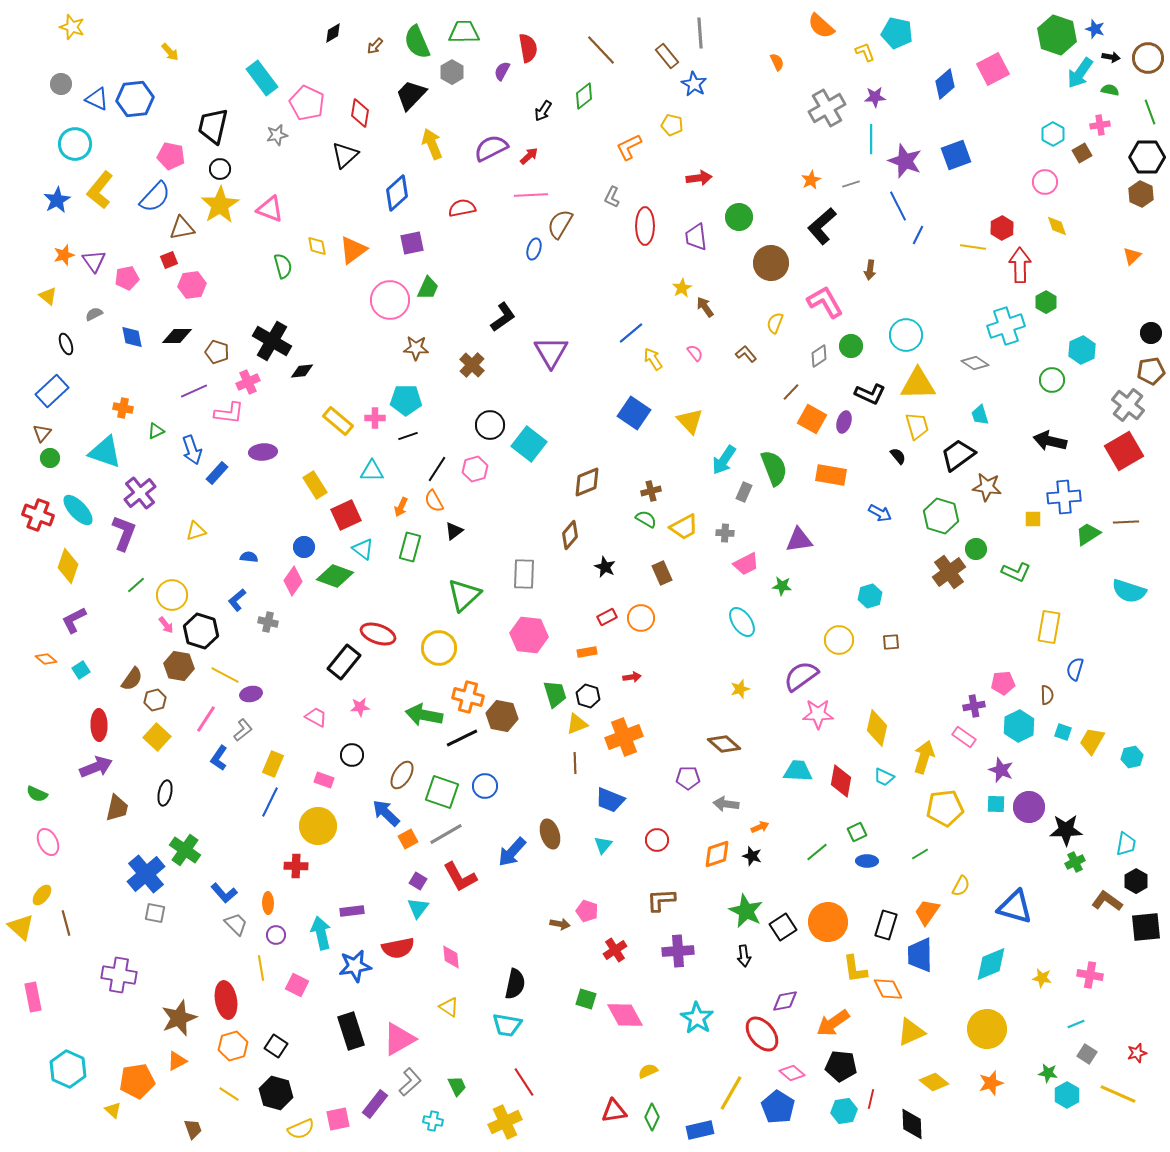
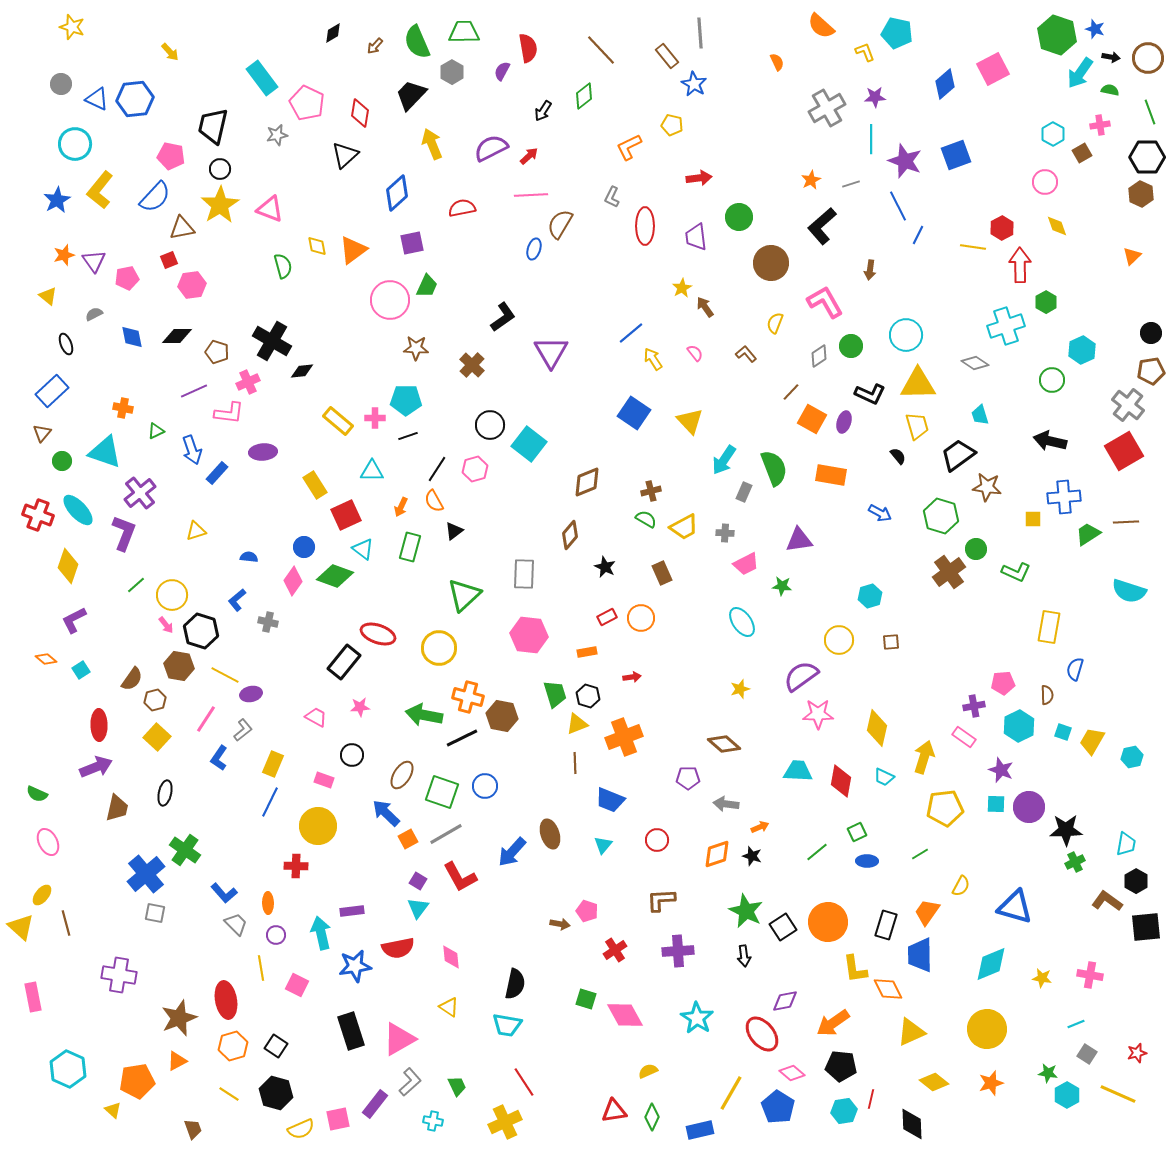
green trapezoid at (428, 288): moved 1 px left, 2 px up
green circle at (50, 458): moved 12 px right, 3 px down
